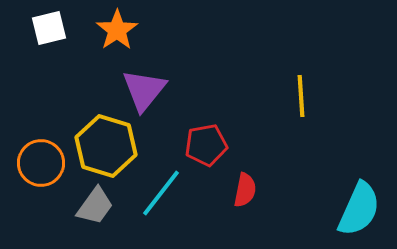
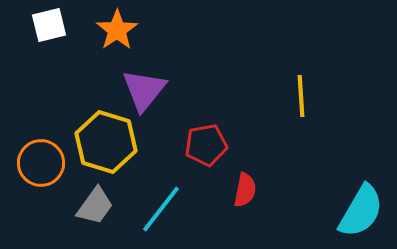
white square: moved 3 px up
yellow hexagon: moved 4 px up
cyan line: moved 16 px down
cyan semicircle: moved 2 px right, 2 px down; rotated 6 degrees clockwise
